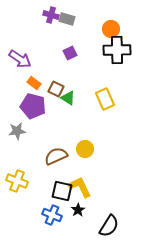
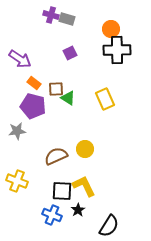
brown square: rotated 28 degrees counterclockwise
yellow L-shape: moved 4 px right, 1 px up
black square: rotated 10 degrees counterclockwise
